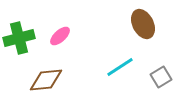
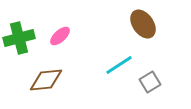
brown ellipse: rotated 8 degrees counterclockwise
cyan line: moved 1 px left, 2 px up
gray square: moved 11 px left, 5 px down
